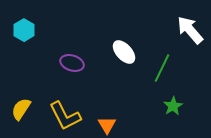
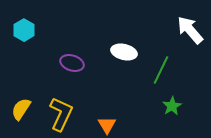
white ellipse: rotated 35 degrees counterclockwise
green line: moved 1 px left, 2 px down
green star: moved 1 px left
yellow L-shape: moved 4 px left, 2 px up; rotated 128 degrees counterclockwise
